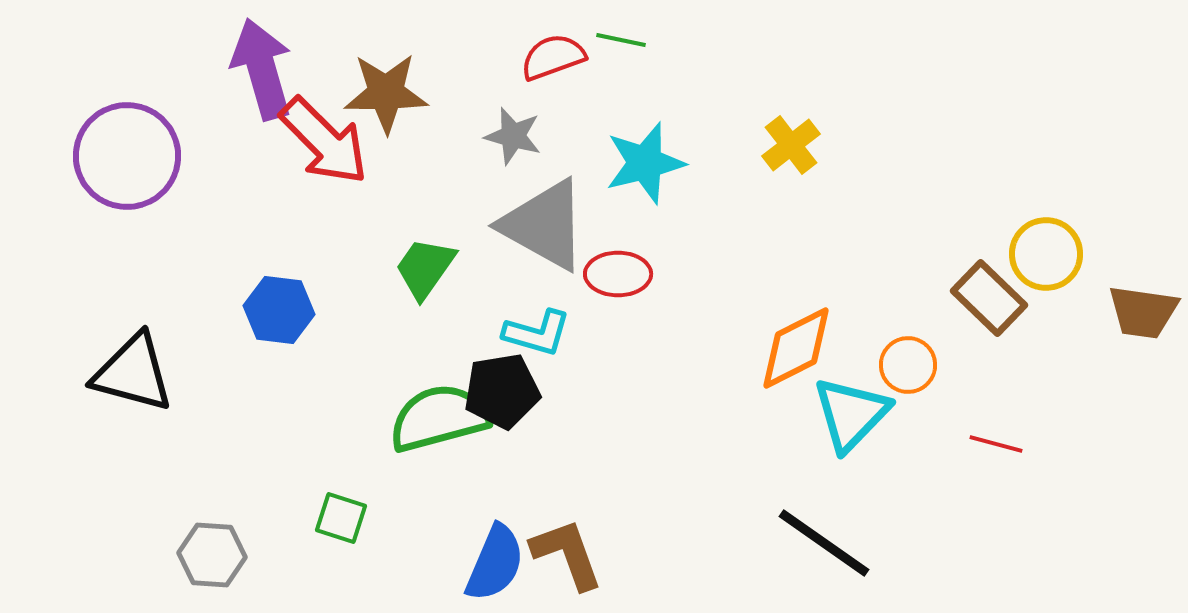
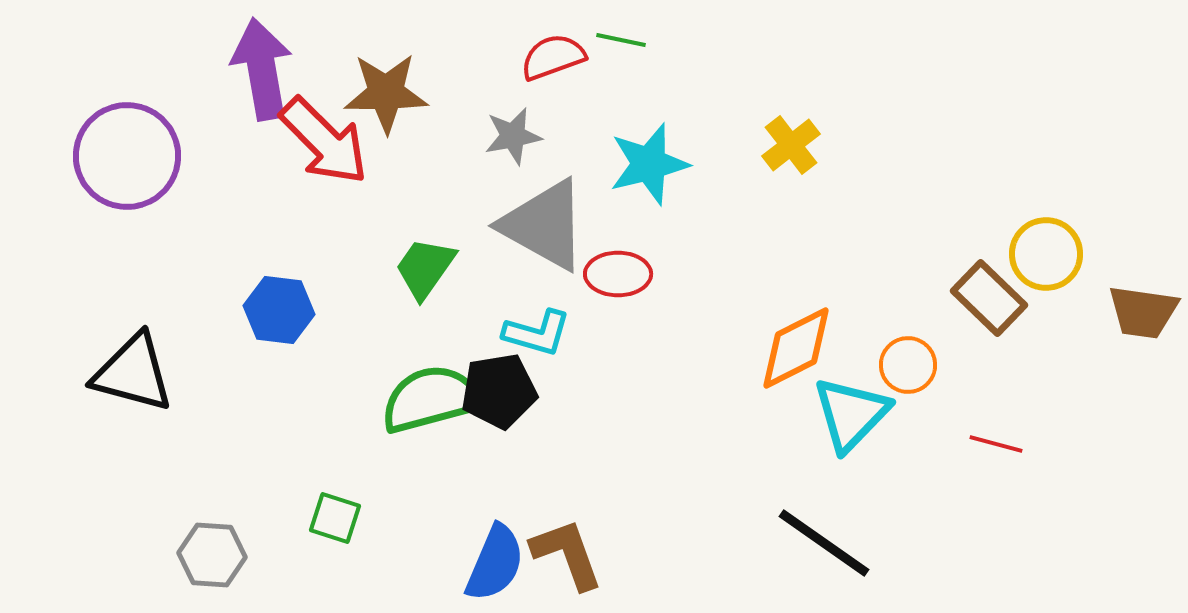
purple arrow: rotated 6 degrees clockwise
gray star: rotated 26 degrees counterclockwise
cyan star: moved 4 px right, 1 px down
black pentagon: moved 3 px left
green semicircle: moved 8 px left, 19 px up
green square: moved 6 px left
